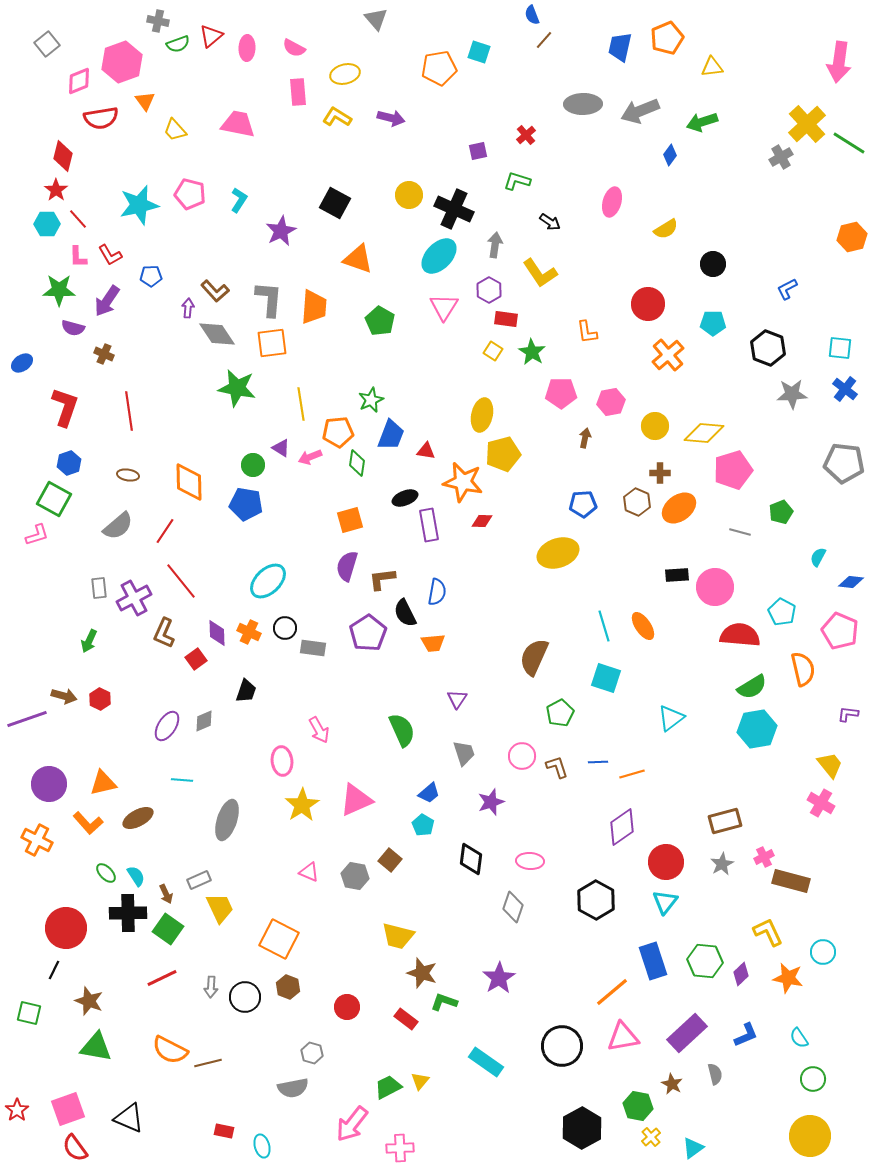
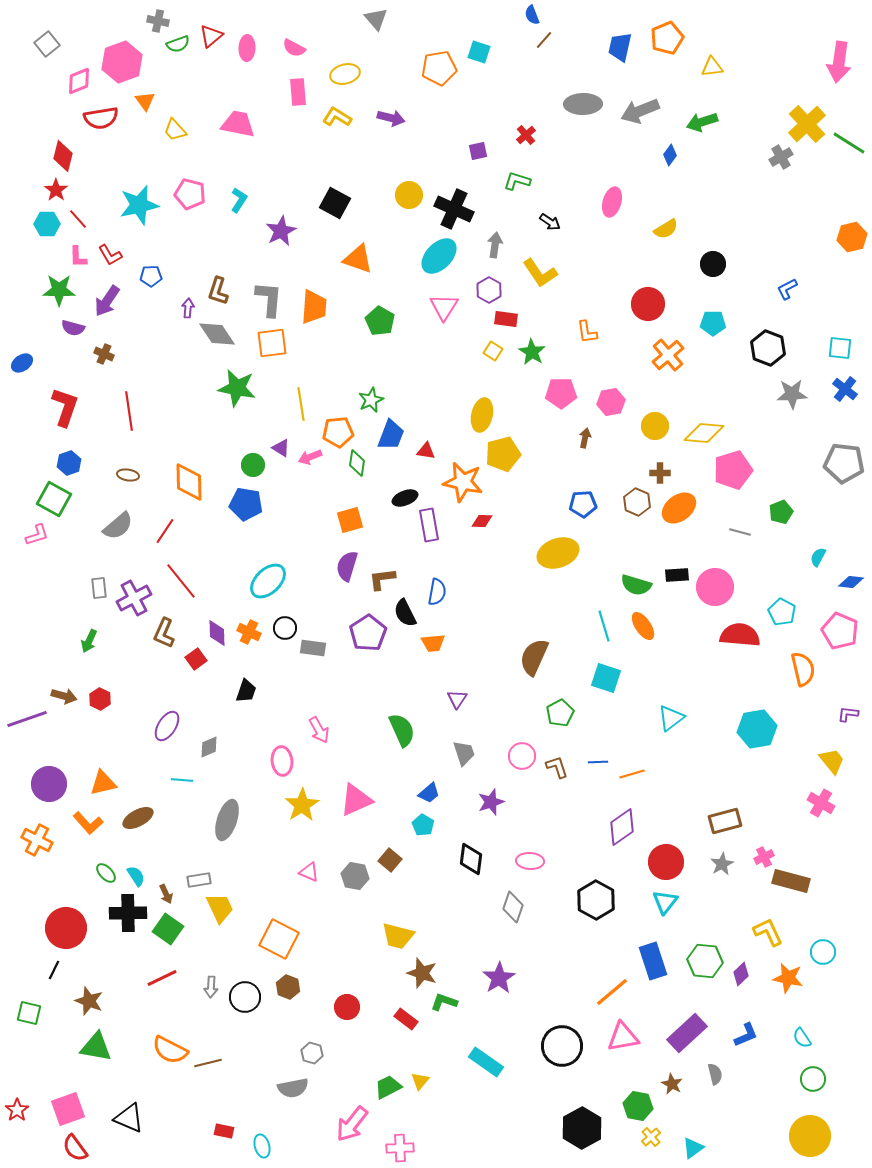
brown L-shape at (215, 291): moved 3 px right; rotated 60 degrees clockwise
green semicircle at (752, 687): moved 116 px left, 102 px up; rotated 48 degrees clockwise
gray diamond at (204, 721): moved 5 px right, 26 px down
yellow trapezoid at (830, 765): moved 2 px right, 4 px up
gray rectangle at (199, 880): rotated 15 degrees clockwise
cyan semicircle at (799, 1038): moved 3 px right
